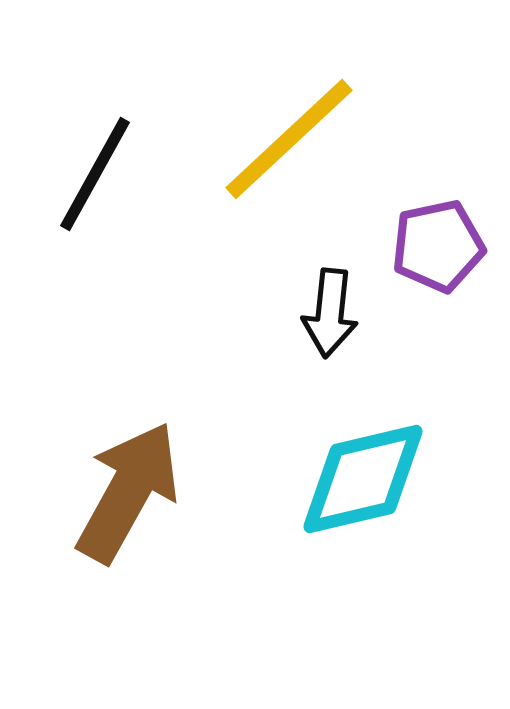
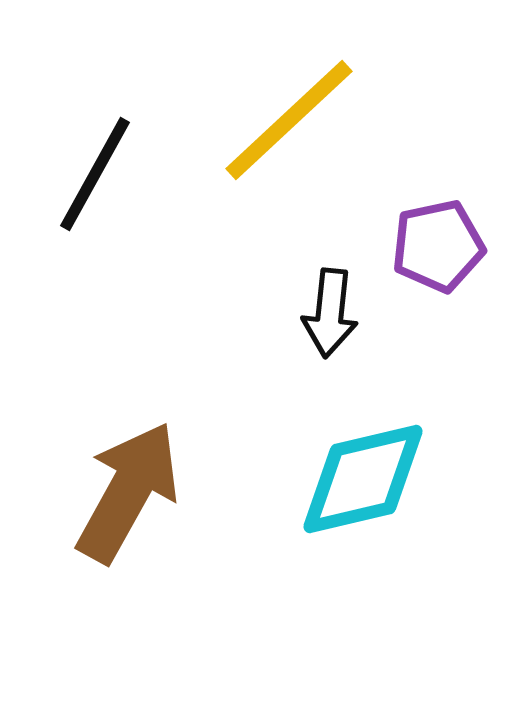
yellow line: moved 19 px up
